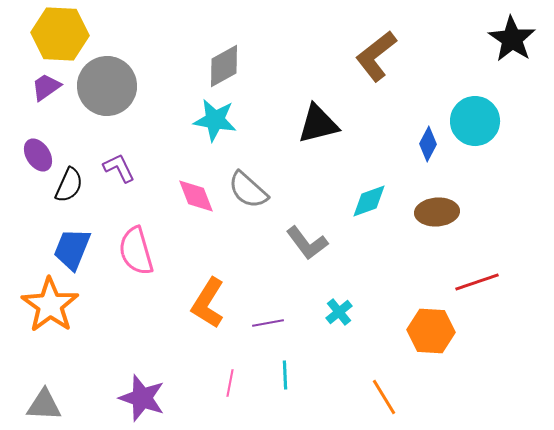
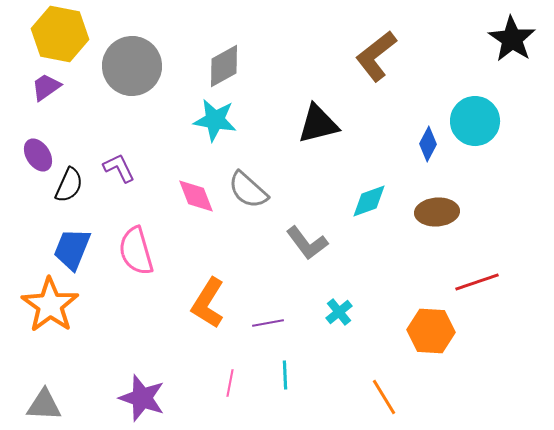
yellow hexagon: rotated 8 degrees clockwise
gray circle: moved 25 px right, 20 px up
